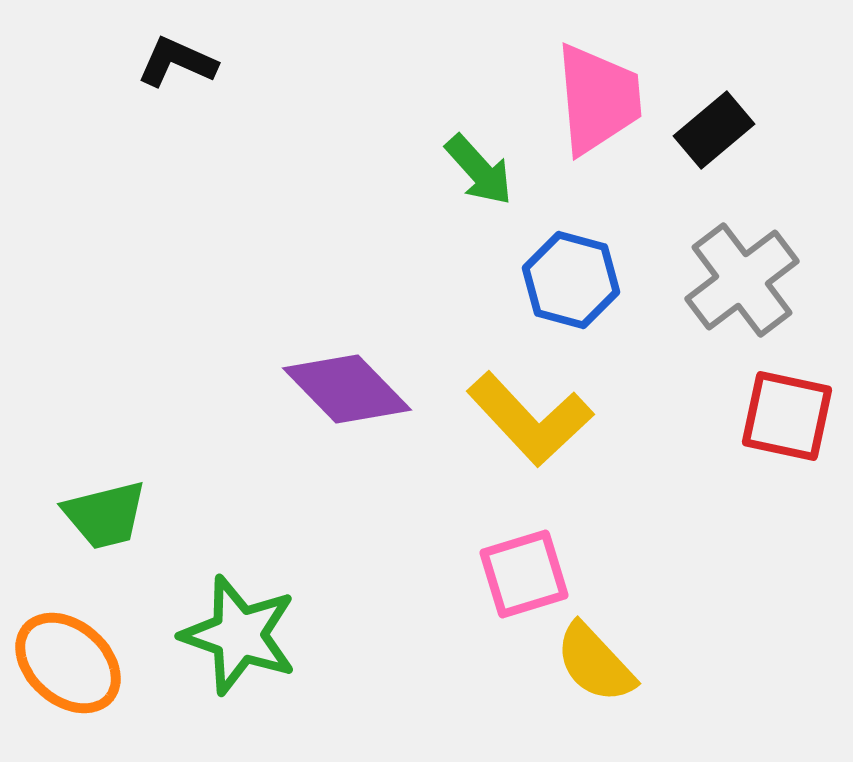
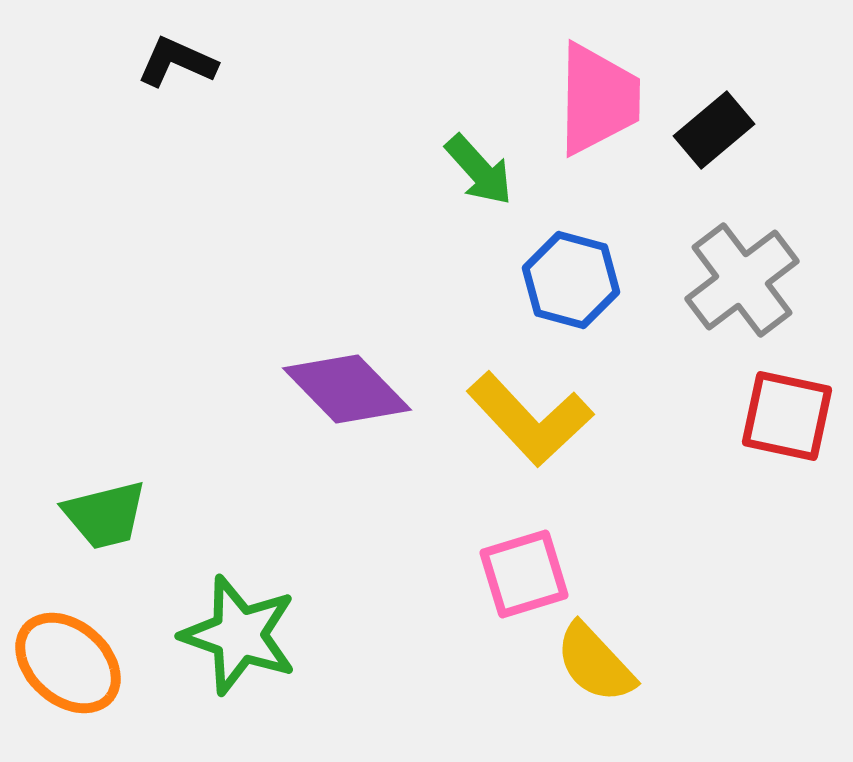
pink trapezoid: rotated 6 degrees clockwise
